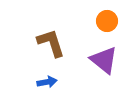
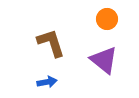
orange circle: moved 2 px up
